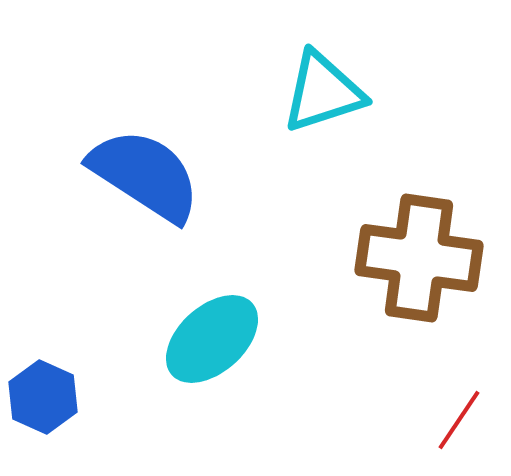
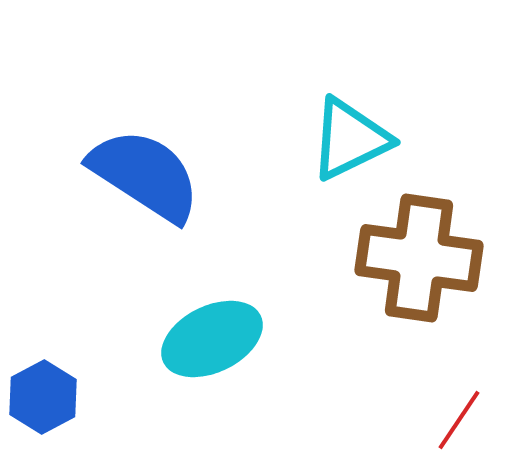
cyan triangle: moved 27 px right, 47 px down; rotated 8 degrees counterclockwise
cyan ellipse: rotated 16 degrees clockwise
blue hexagon: rotated 8 degrees clockwise
